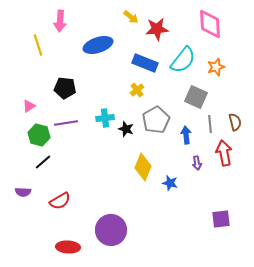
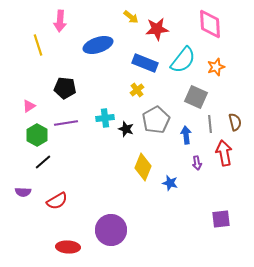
green hexagon: moved 2 px left; rotated 15 degrees clockwise
red semicircle: moved 3 px left
